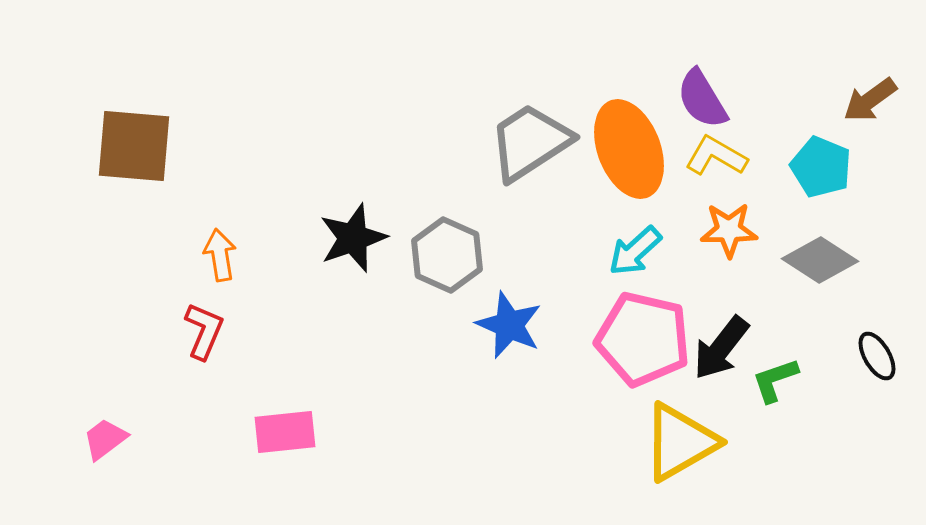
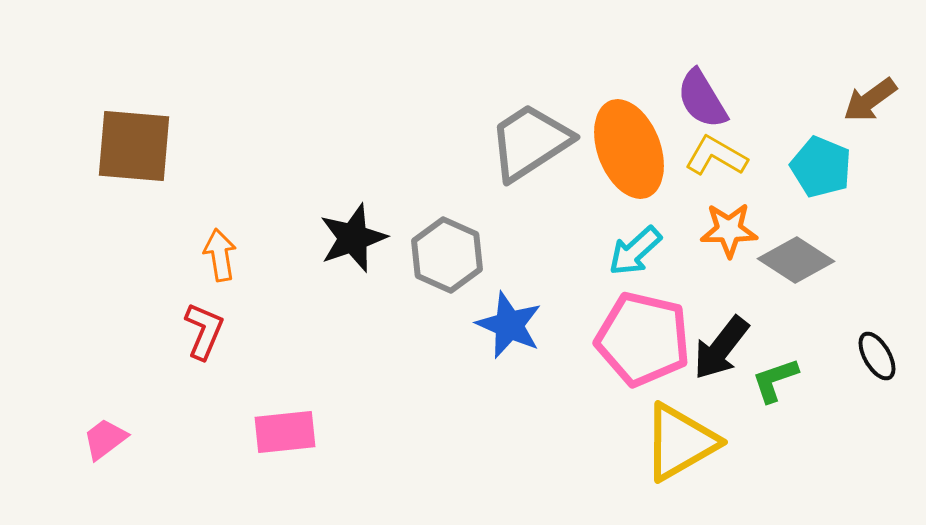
gray diamond: moved 24 px left
